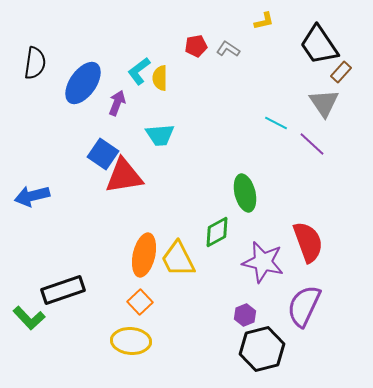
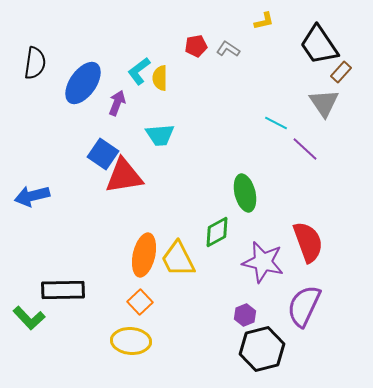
purple line: moved 7 px left, 5 px down
black rectangle: rotated 18 degrees clockwise
